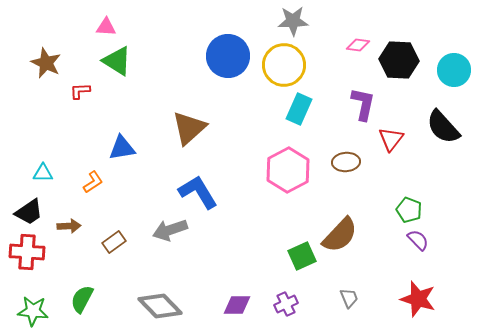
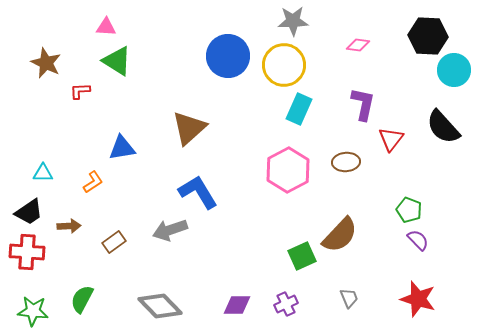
black hexagon: moved 29 px right, 24 px up
